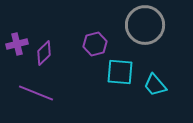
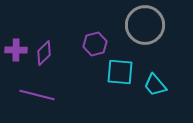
purple cross: moved 1 px left, 6 px down; rotated 15 degrees clockwise
purple line: moved 1 px right, 2 px down; rotated 8 degrees counterclockwise
